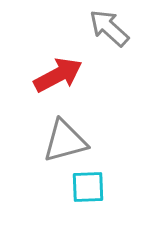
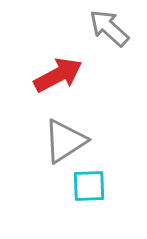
gray triangle: rotated 18 degrees counterclockwise
cyan square: moved 1 px right, 1 px up
